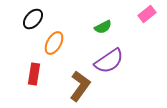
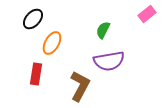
green semicircle: moved 3 px down; rotated 144 degrees clockwise
orange ellipse: moved 2 px left
purple semicircle: rotated 24 degrees clockwise
red rectangle: moved 2 px right
brown L-shape: rotated 8 degrees counterclockwise
